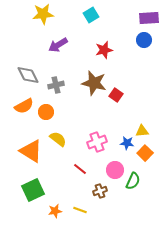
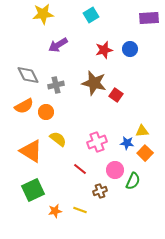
blue circle: moved 14 px left, 9 px down
